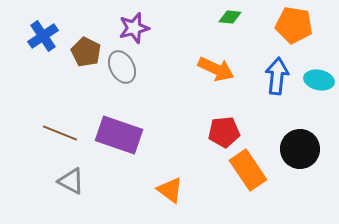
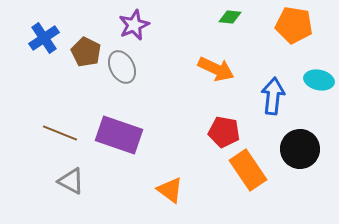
purple star: moved 3 px up; rotated 8 degrees counterclockwise
blue cross: moved 1 px right, 2 px down
blue arrow: moved 4 px left, 20 px down
red pentagon: rotated 16 degrees clockwise
